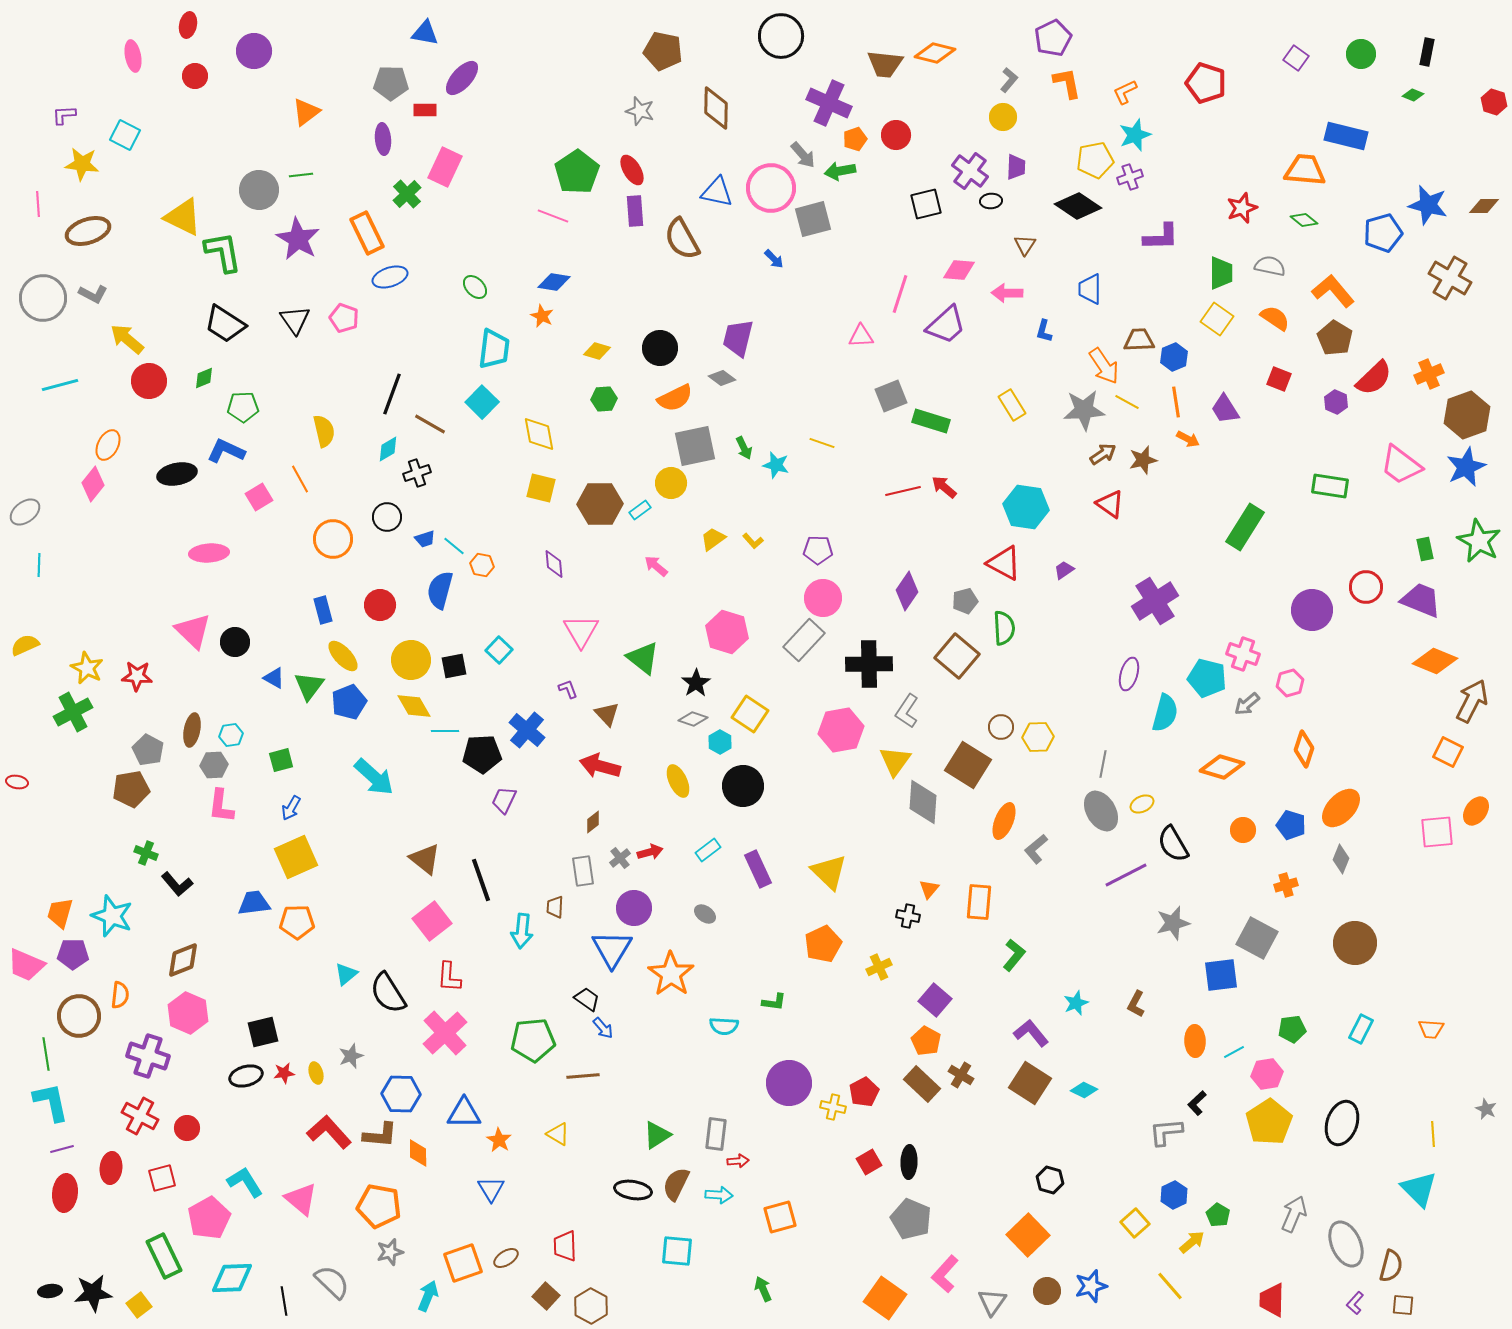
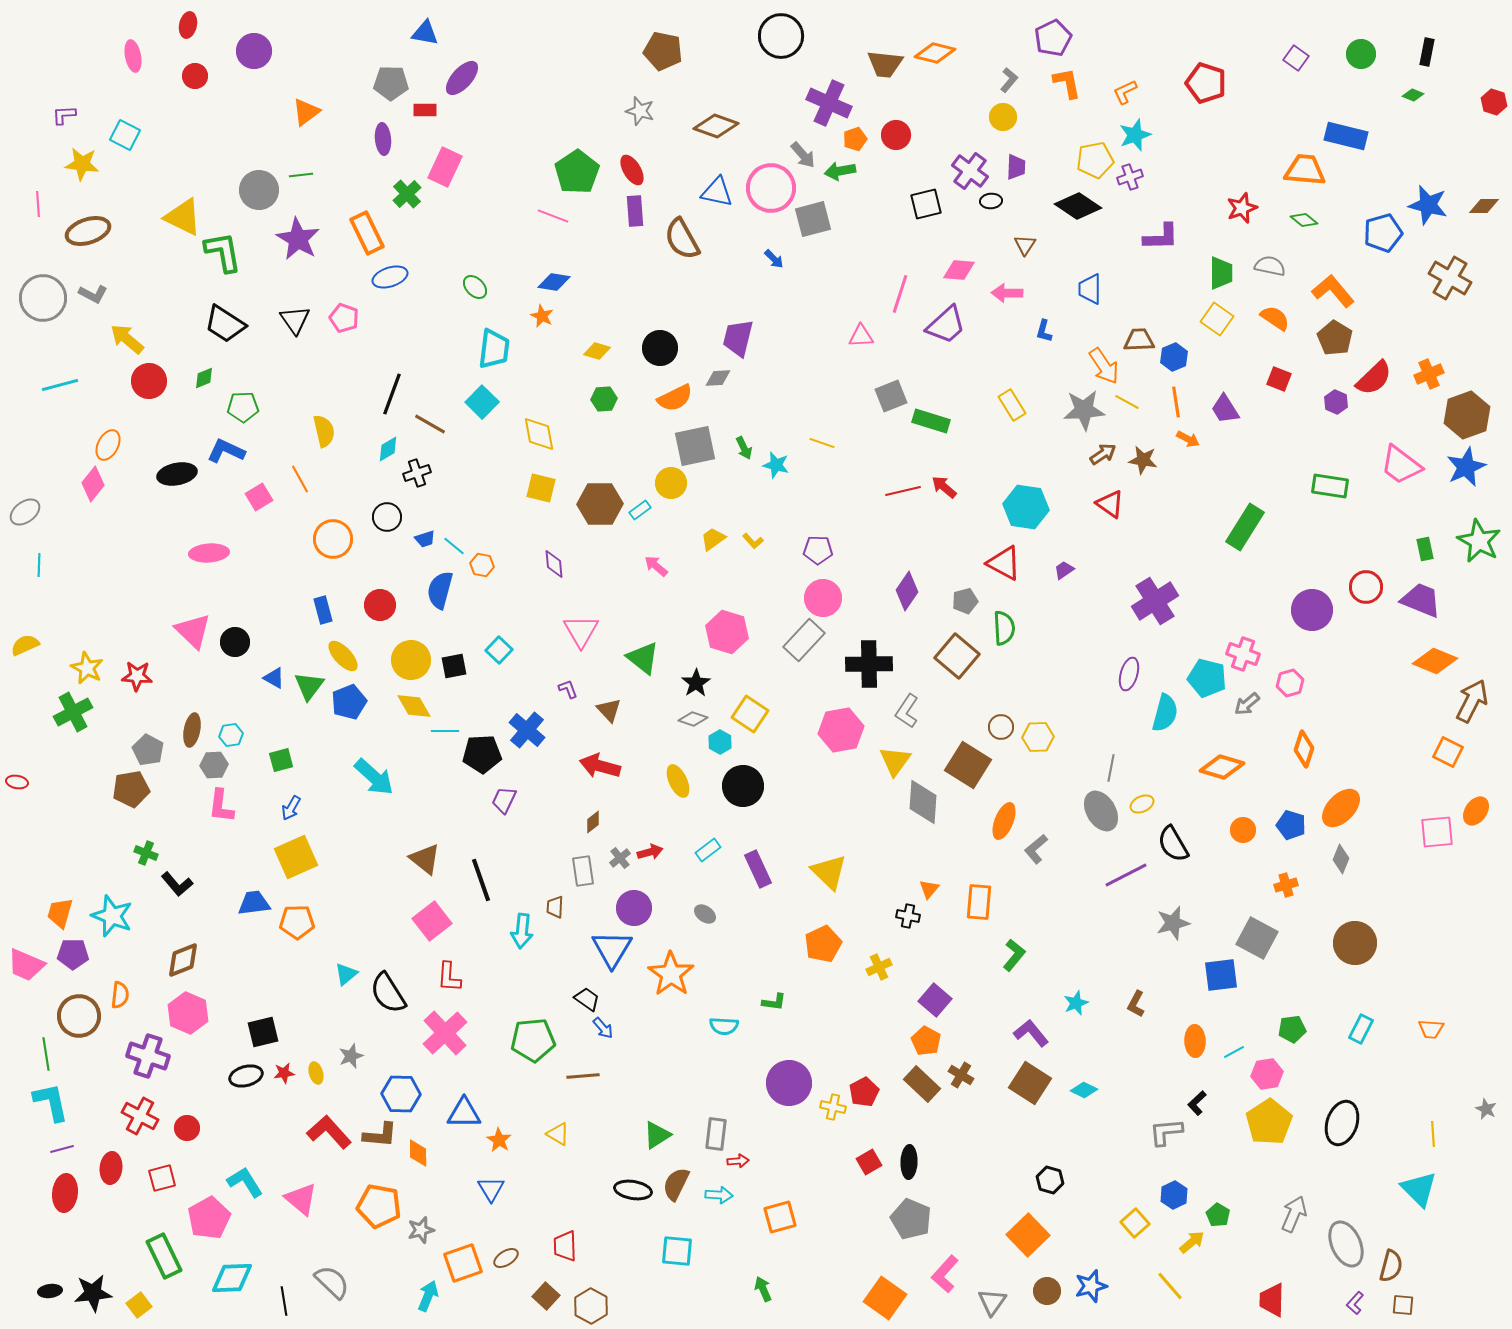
brown diamond at (716, 108): moved 18 px down; rotated 72 degrees counterclockwise
gray diamond at (722, 378): moved 4 px left; rotated 40 degrees counterclockwise
brown star at (1143, 460): rotated 24 degrees clockwise
brown triangle at (607, 714): moved 2 px right, 4 px up
gray line at (1103, 764): moved 8 px right, 4 px down
gray star at (390, 1252): moved 31 px right, 22 px up
